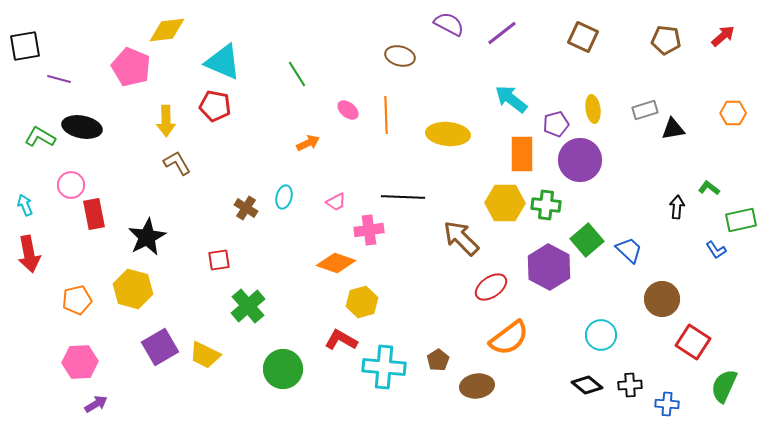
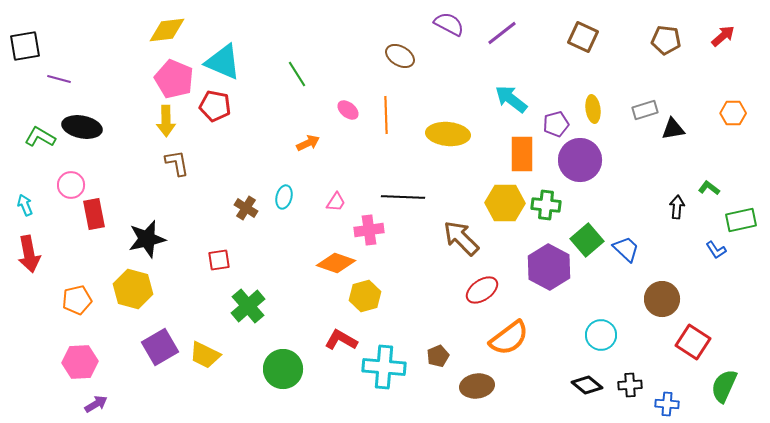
brown ellipse at (400, 56): rotated 16 degrees clockwise
pink pentagon at (131, 67): moved 43 px right, 12 px down
brown L-shape at (177, 163): rotated 20 degrees clockwise
pink trapezoid at (336, 202): rotated 30 degrees counterclockwise
black star at (147, 237): moved 2 px down; rotated 15 degrees clockwise
blue trapezoid at (629, 250): moved 3 px left, 1 px up
red ellipse at (491, 287): moved 9 px left, 3 px down
yellow hexagon at (362, 302): moved 3 px right, 6 px up
brown pentagon at (438, 360): moved 4 px up; rotated 10 degrees clockwise
